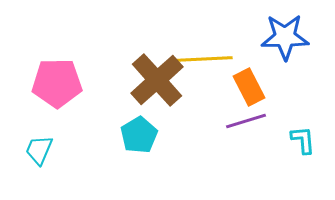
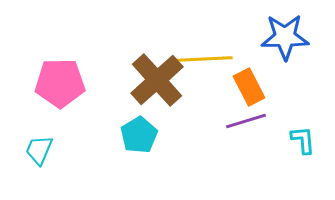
pink pentagon: moved 3 px right
